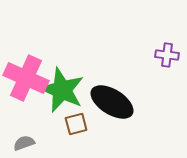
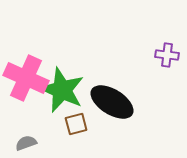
gray semicircle: moved 2 px right
